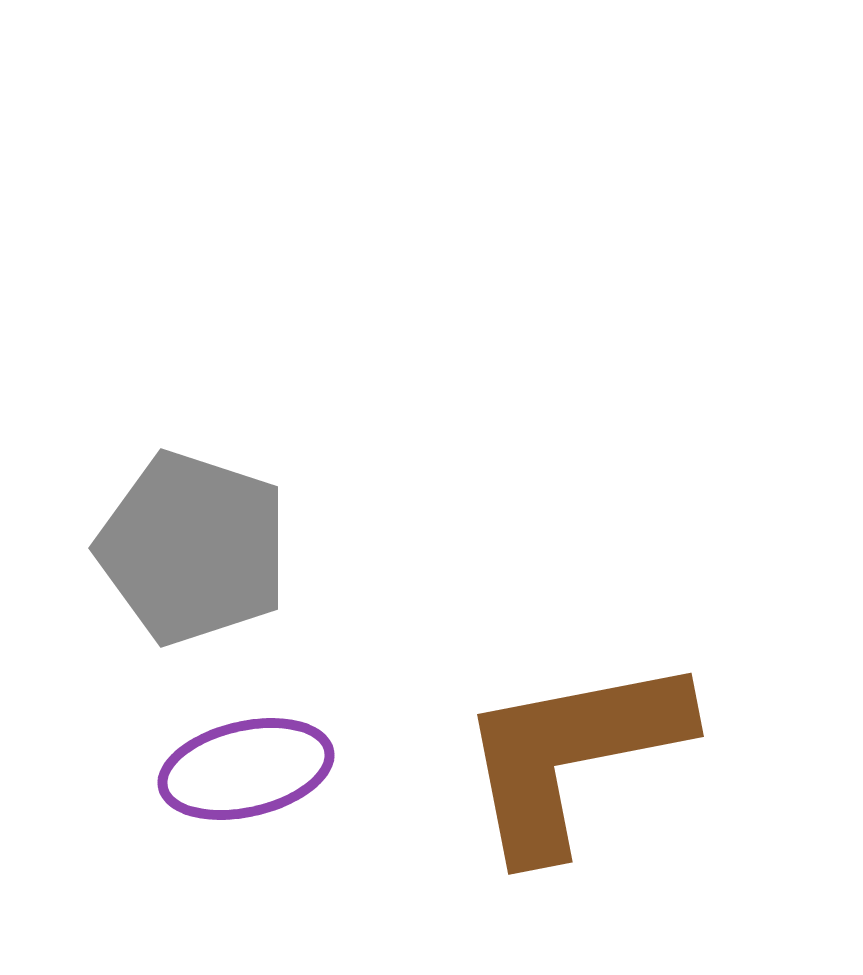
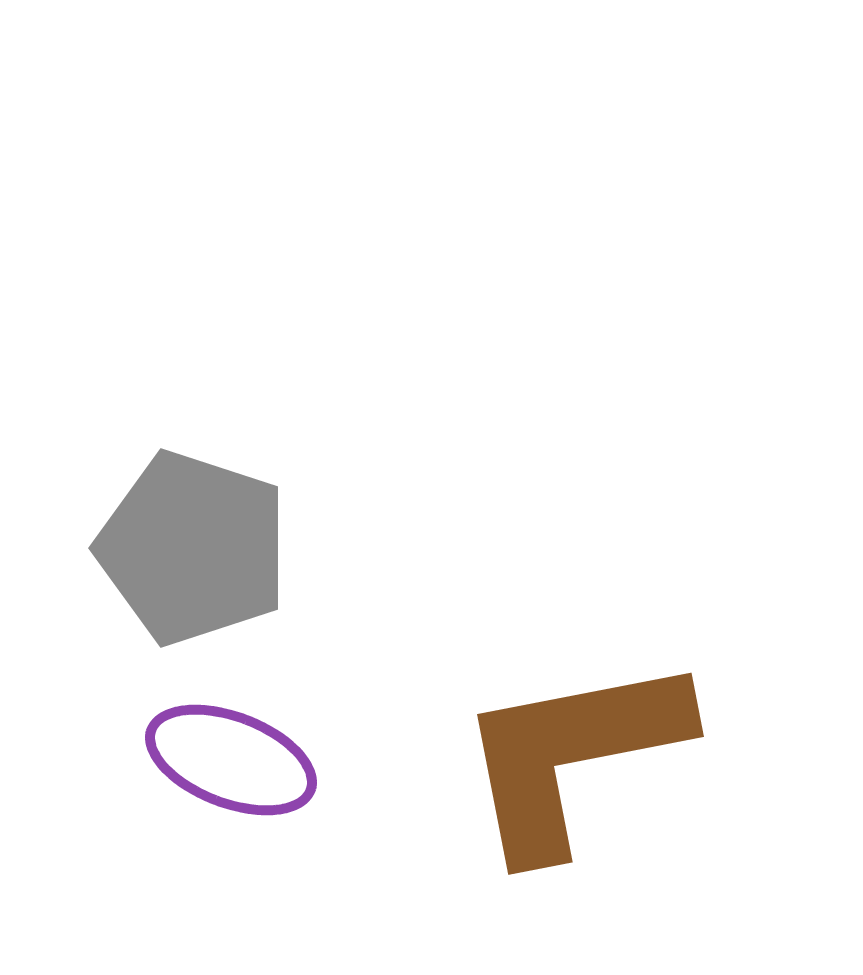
purple ellipse: moved 15 px left, 9 px up; rotated 34 degrees clockwise
